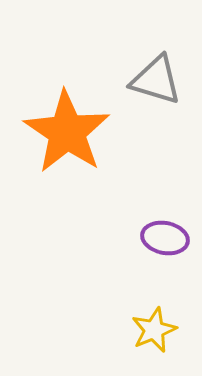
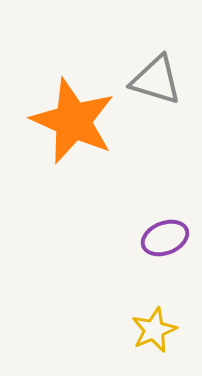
orange star: moved 6 px right, 11 px up; rotated 10 degrees counterclockwise
purple ellipse: rotated 33 degrees counterclockwise
